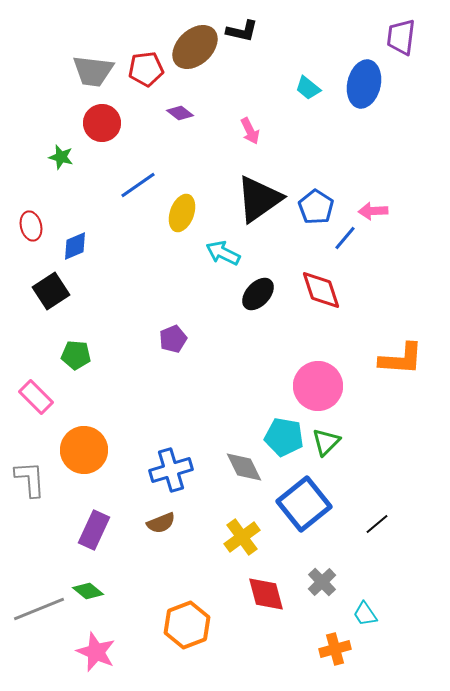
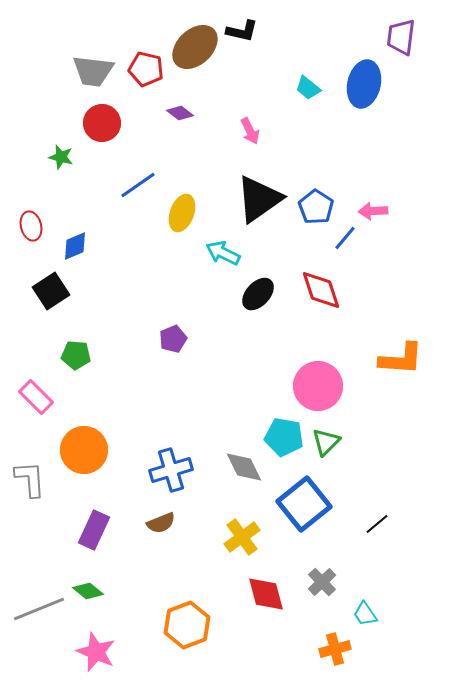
red pentagon at (146, 69): rotated 20 degrees clockwise
